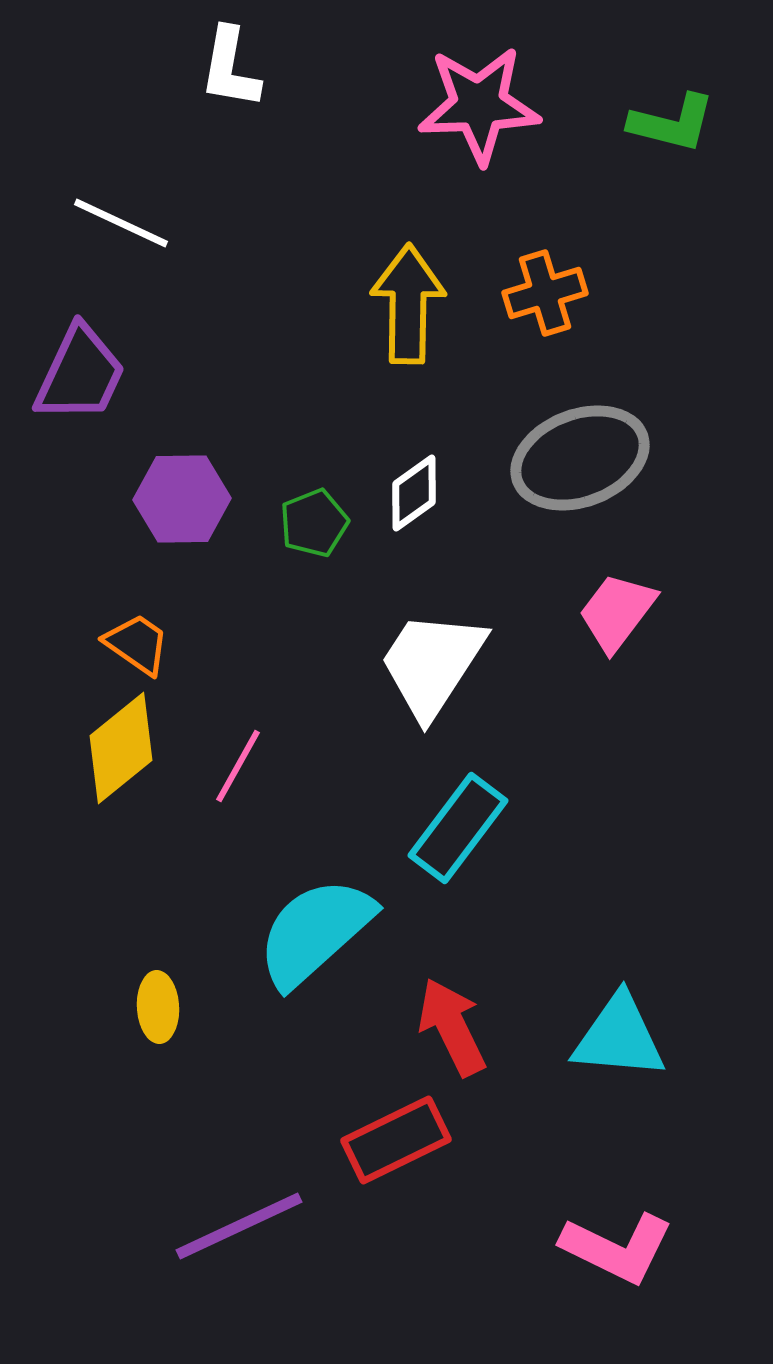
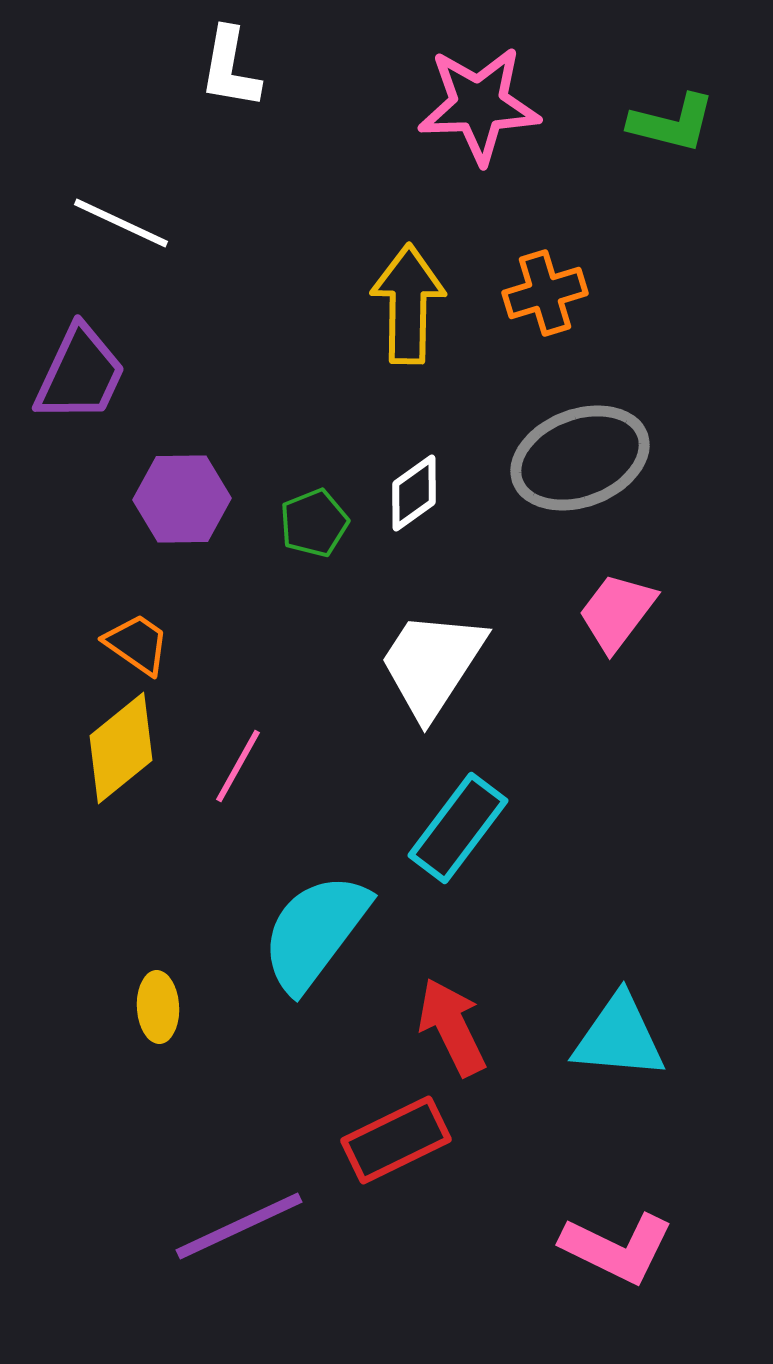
cyan semicircle: rotated 11 degrees counterclockwise
